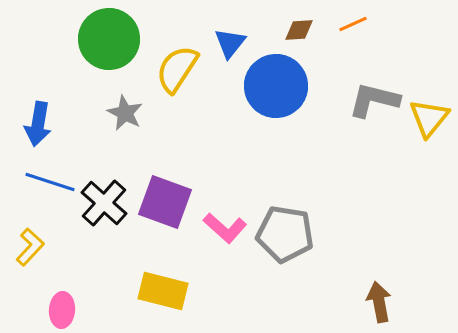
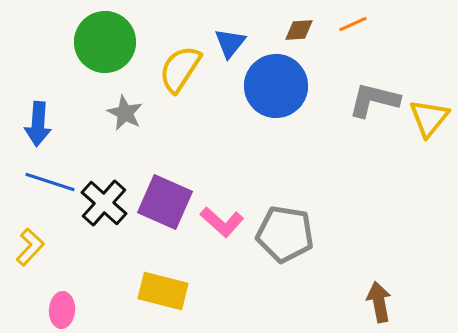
green circle: moved 4 px left, 3 px down
yellow semicircle: moved 3 px right
blue arrow: rotated 6 degrees counterclockwise
purple square: rotated 4 degrees clockwise
pink L-shape: moved 3 px left, 6 px up
